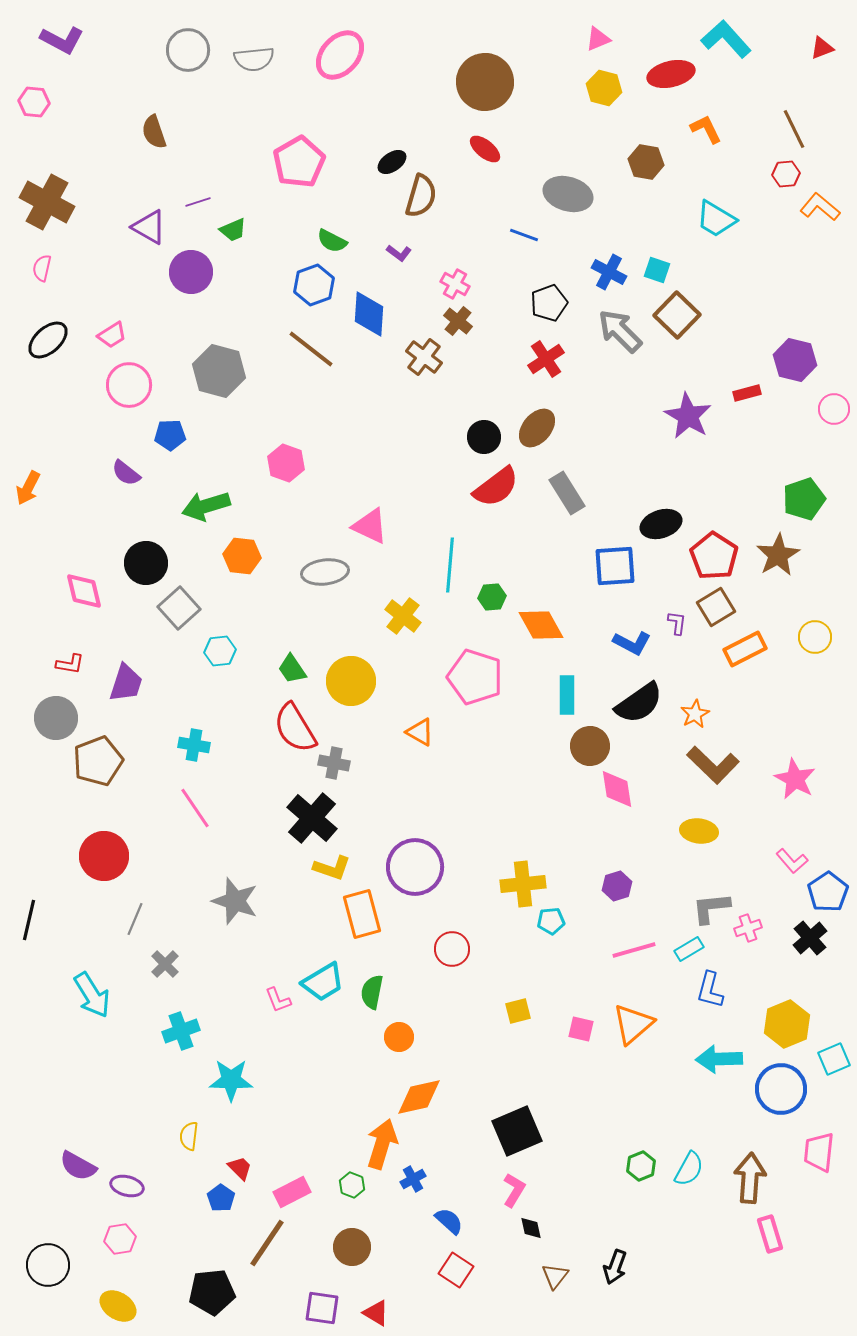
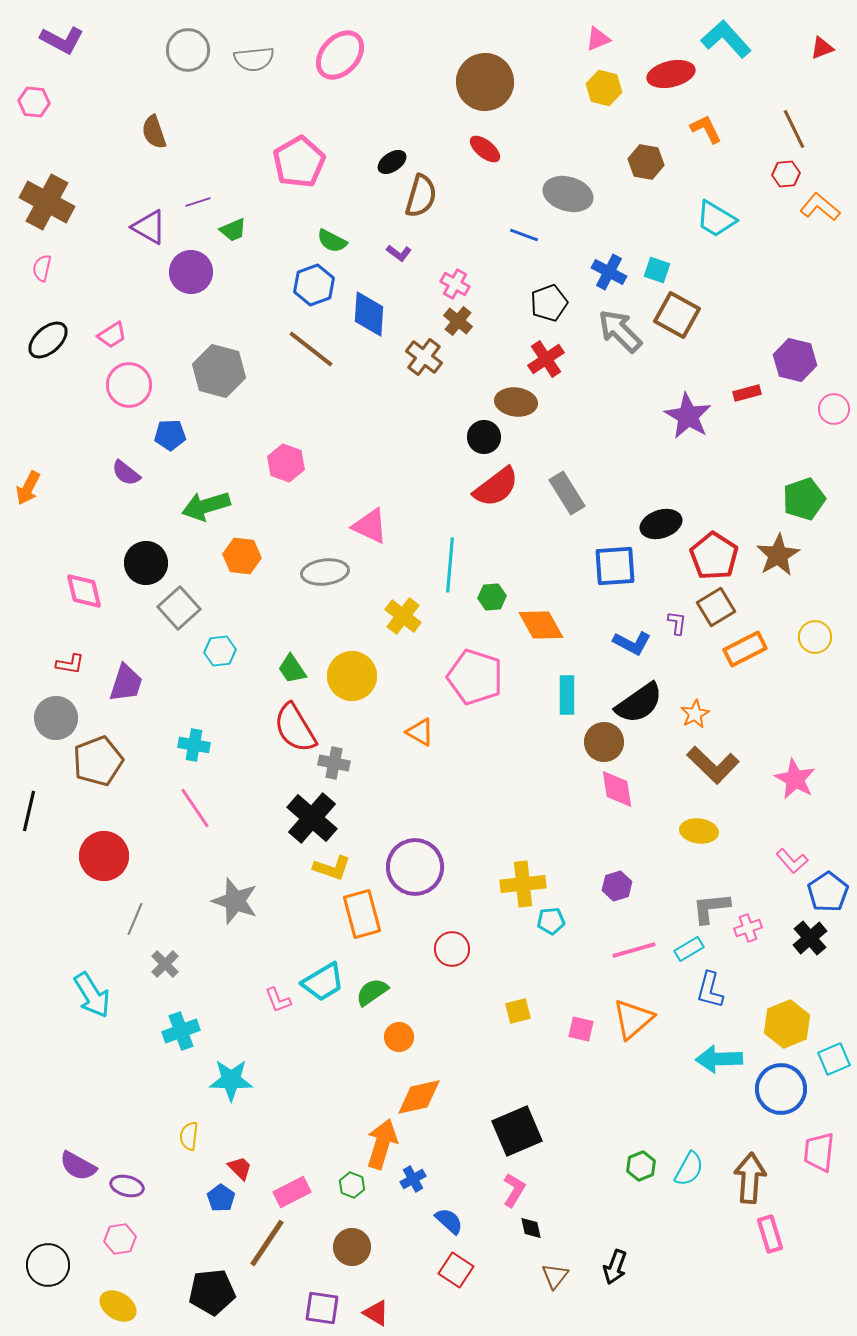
brown square at (677, 315): rotated 15 degrees counterclockwise
brown ellipse at (537, 428): moved 21 px left, 26 px up; rotated 57 degrees clockwise
yellow circle at (351, 681): moved 1 px right, 5 px up
brown circle at (590, 746): moved 14 px right, 4 px up
black line at (29, 920): moved 109 px up
green semicircle at (372, 992): rotated 44 degrees clockwise
orange triangle at (633, 1024): moved 5 px up
